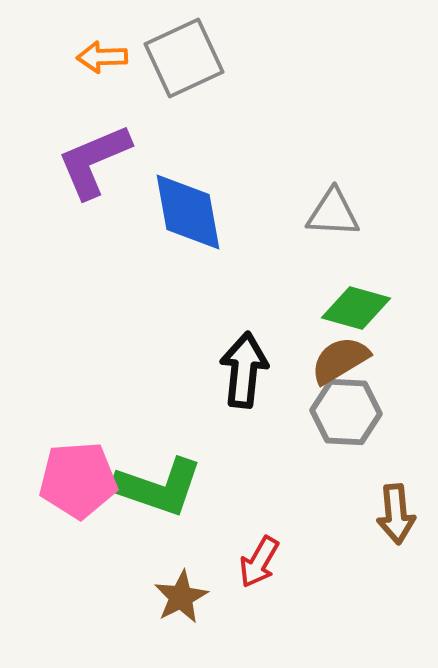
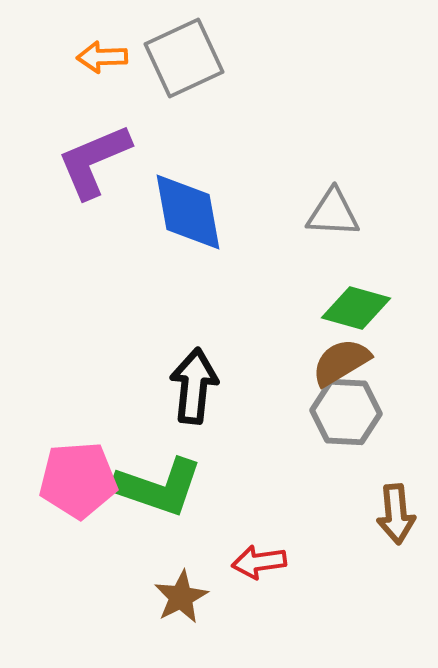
brown semicircle: moved 1 px right, 2 px down
black arrow: moved 50 px left, 16 px down
red arrow: rotated 52 degrees clockwise
